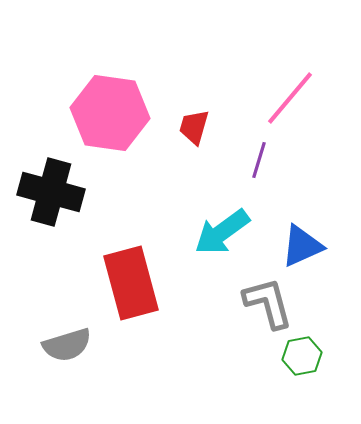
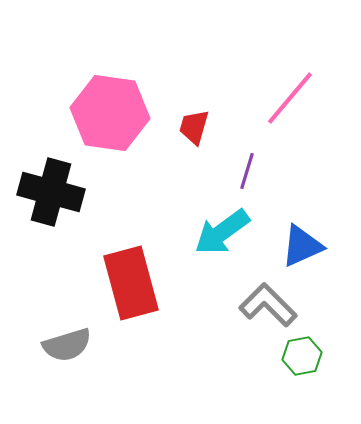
purple line: moved 12 px left, 11 px down
gray L-shape: moved 2 px down; rotated 30 degrees counterclockwise
